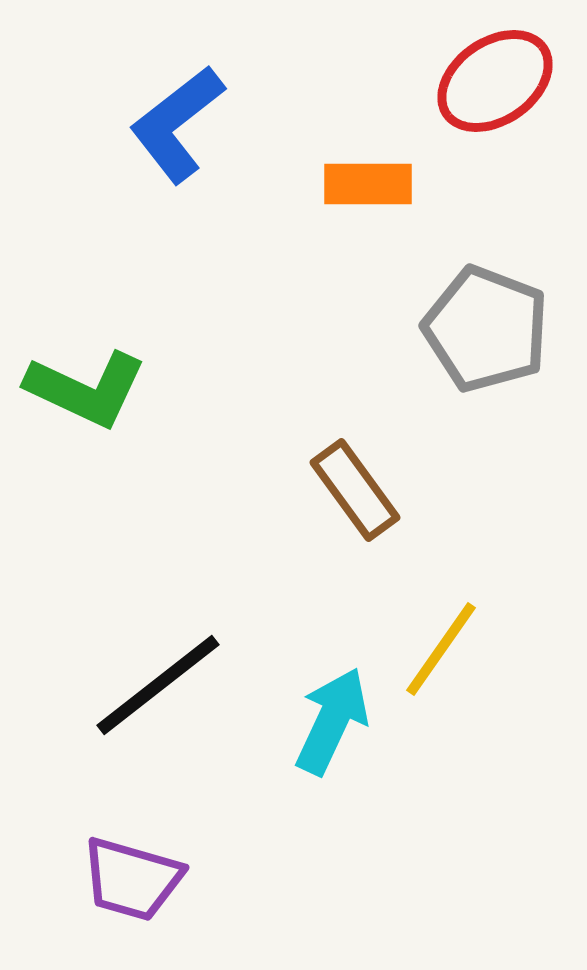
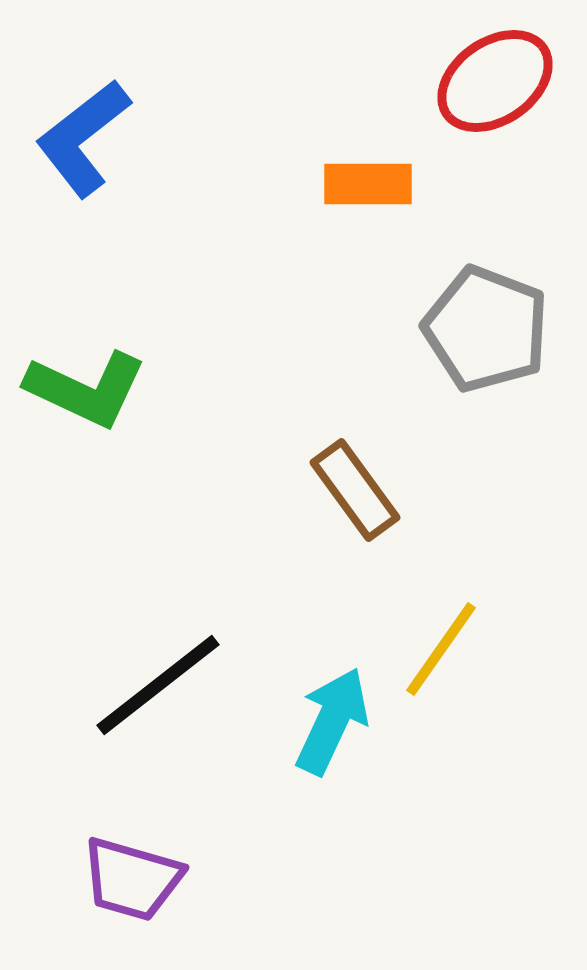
blue L-shape: moved 94 px left, 14 px down
